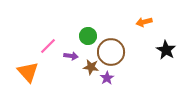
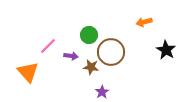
green circle: moved 1 px right, 1 px up
purple star: moved 5 px left, 14 px down
